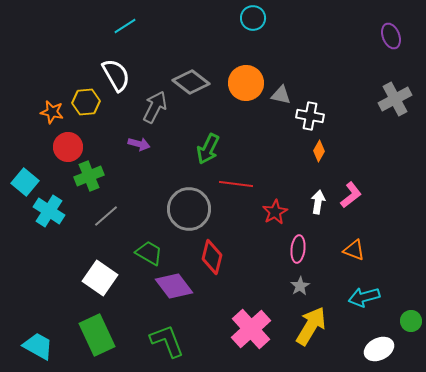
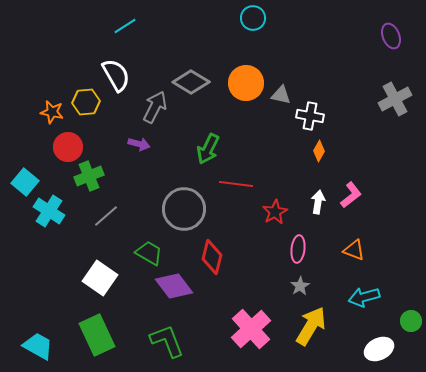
gray diamond: rotated 6 degrees counterclockwise
gray circle: moved 5 px left
